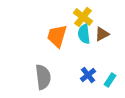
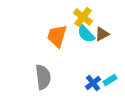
cyan semicircle: moved 2 px right; rotated 36 degrees counterclockwise
blue cross: moved 5 px right, 8 px down
cyan rectangle: rotated 24 degrees clockwise
